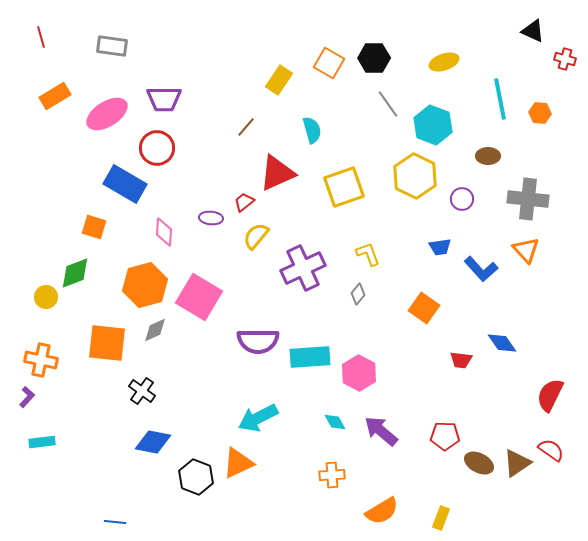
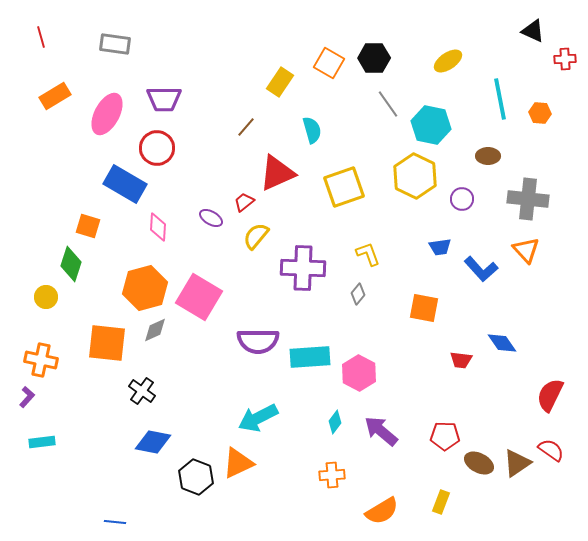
gray rectangle at (112, 46): moved 3 px right, 2 px up
red cross at (565, 59): rotated 20 degrees counterclockwise
yellow ellipse at (444, 62): moved 4 px right, 1 px up; rotated 16 degrees counterclockwise
yellow rectangle at (279, 80): moved 1 px right, 2 px down
pink ellipse at (107, 114): rotated 30 degrees counterclockwise
cyan hexagon at (433, 125): moved 2 px left; rotated 9 degrees counterclockwise
purple ellipse at (211, 218): rotated 25 degrees clockwise
orange square at (94, 227): moved 6 px left, 1 px up
pink diamond at (164, 232): moved 6 px left, 5 px up
purple cross at (303, 268): rotated 27 degrees clockwise
green diamond at (75, 273): moved 4 px left, 9 px up; rotated 52 degrees counterclockwise
orange hexagon at (145, 285): moved 3 px down
orange square at (424, 308): rotated 24 degrees counterclockwise
cyan diamond at (335, 422): rotated 65 degrees clockwise
yellow rectangle at (441, 518): moved 16 px up
